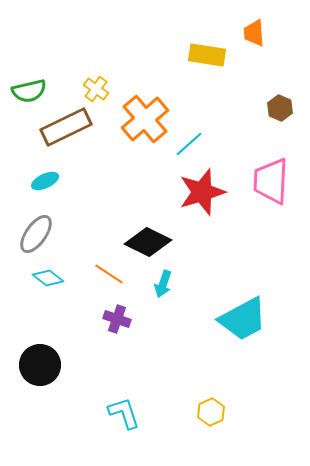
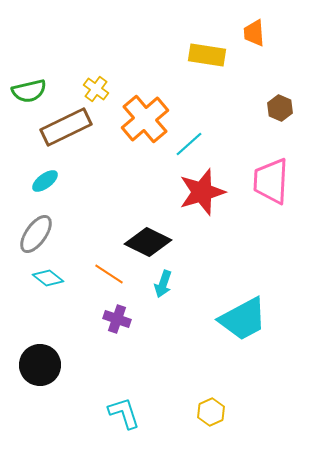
cyan ellipse: rotated 12 degrees counterclockwise
